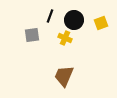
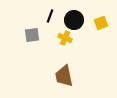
brown trapezoid: rotated 35 degrees counterclockwise
